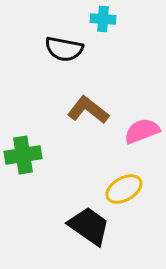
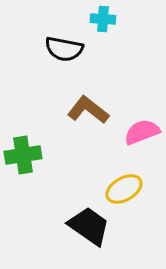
pink semicircle: moved 1 px down
